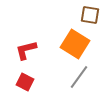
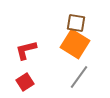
brown square: moved 14 px left, 8 px down
red square: rotated 30 degrees clockwise
